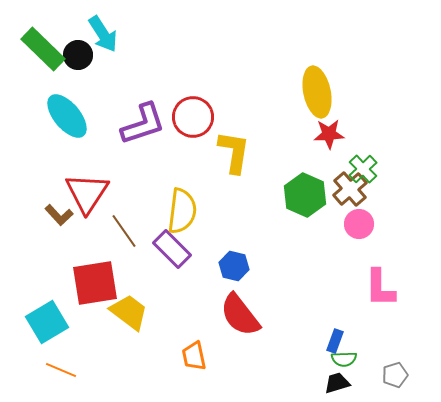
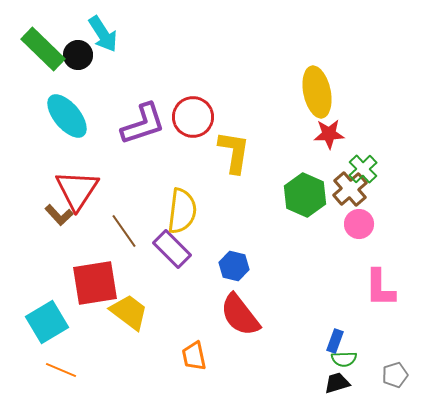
red triangle: moved 10 px left, 3 px up
